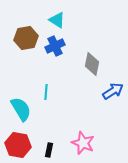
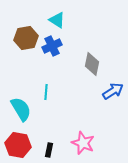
blue cross: moved 3 px left
